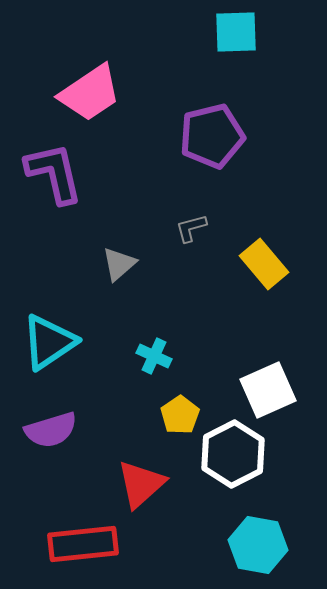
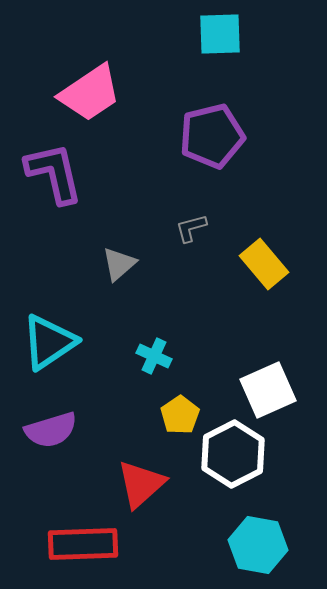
cyan square: moved 16 px left, 2 px down
red rectangle: rotated 4 degrees clockwise
